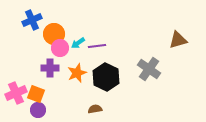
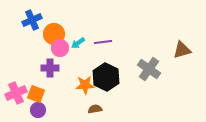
brown triangle: moved 4 px right, 10 px down
purple line: moved 6 px right, 4 px up
orange star: moved 8 px right, 12 px down; rotated 18 degrees clockwise
